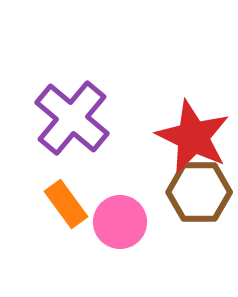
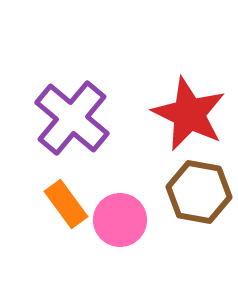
red star: moved 4 px left, 23 px up
brown hexagon: rotated 10 degrees clockwise
pink circle: moved 2 px up
